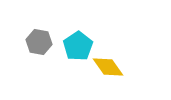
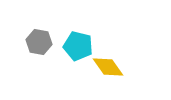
cyan pentagon: rotated 24 degrees counterclockwise
